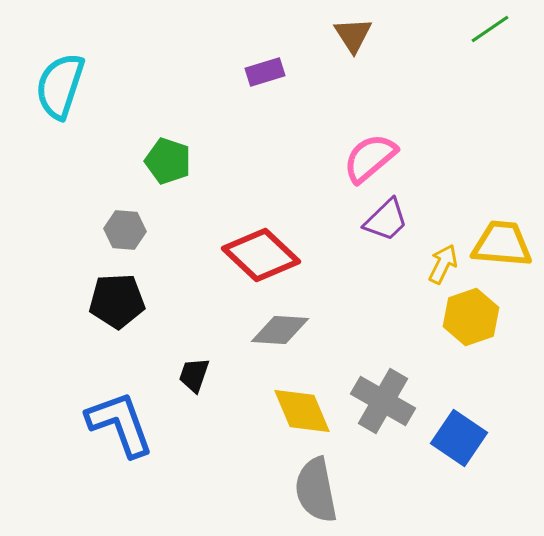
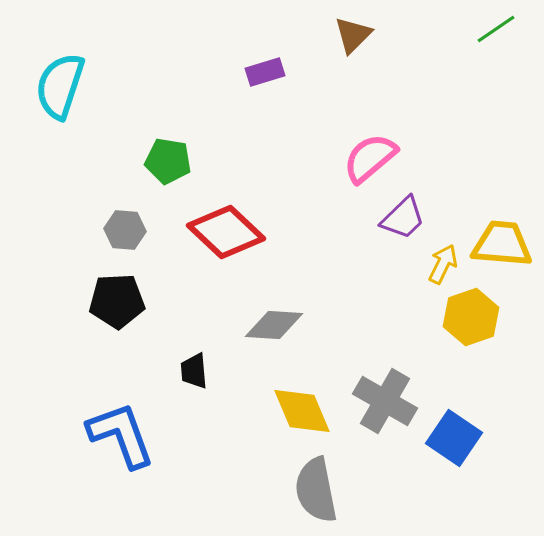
green line: moved 6 px right
brown triangle: rotated 18 degrees clockwise
green pentagon: rotated 9 degrees counterclockwise
purple trapezoid: moved 17 px right, 2 px up
red diamond: moved 35 px left, 23 px up
gray diamond: moved 6 px left, 5 px up
black trapezoid: moved 4 px up; rotated 24 degrees counterclockwise
gray cross: moved 2 px right
blue L-shape: moved 1 px right, 11 px down
blue square: moved 5 px left
